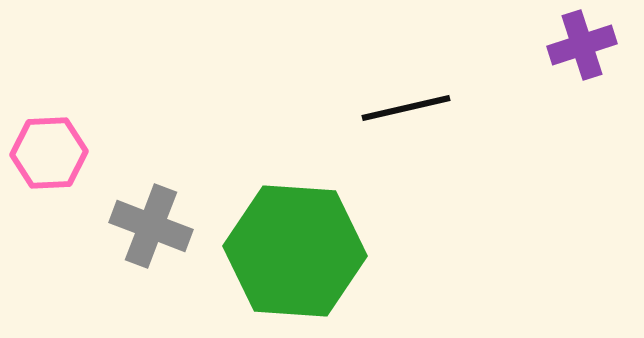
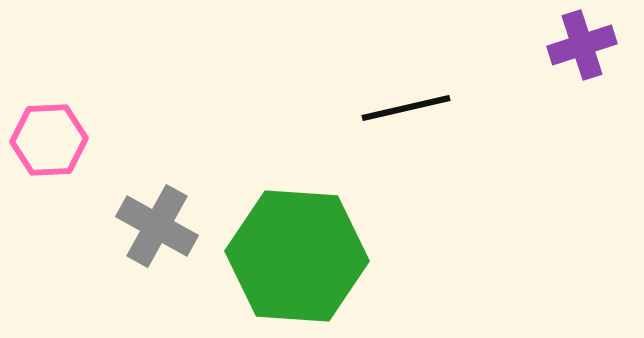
pink hexagon: moved 13 px up
gray cross: moved 6 px right; rotated 8 degrees clockwise
green hexagon: moved 2 px right, 5 px down
